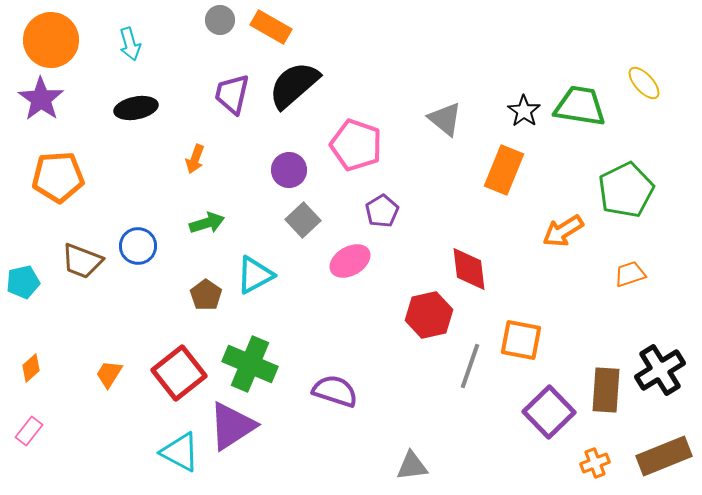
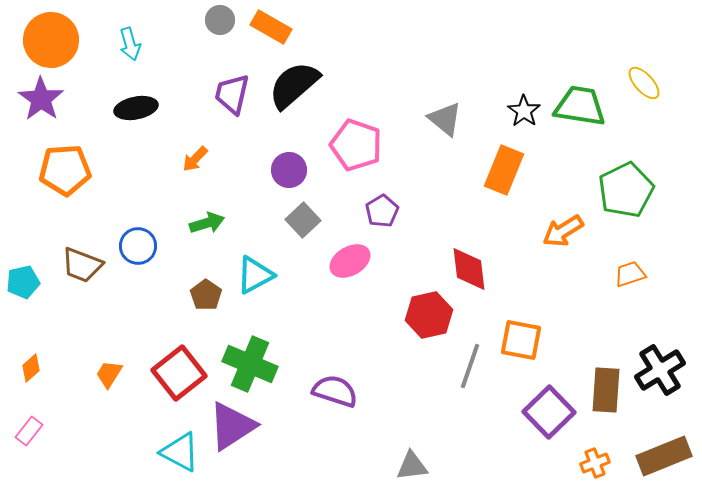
orange arrow at (195, 159): rotated 24 degrees clockwise
orange pentagon at (58, 177): moved 7 px right, 7 px up
brown trapezoid at (82, 261): moved 4 px down
